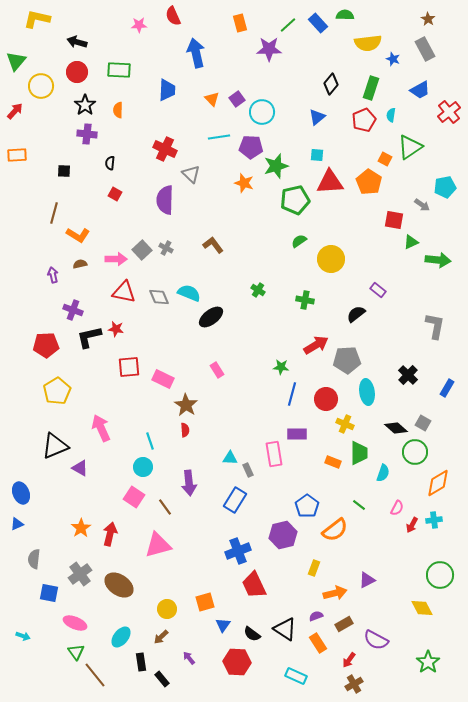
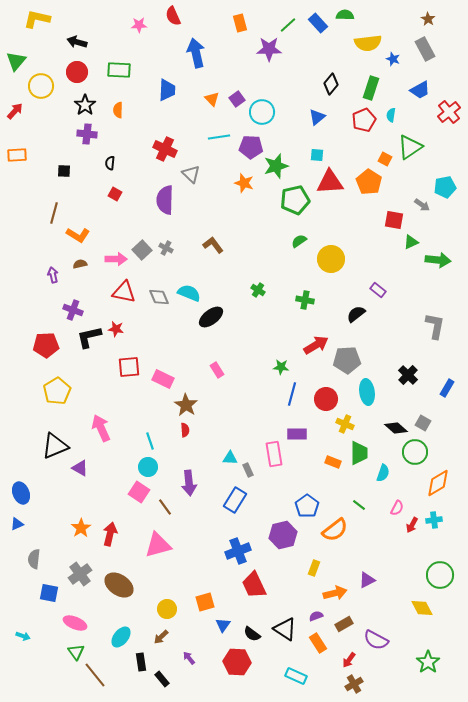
cyan circle at (143, 467): moved 5 px right
pink square at (134, 497): moved 5 px right, 5 px up
